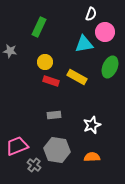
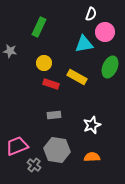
yellow circle: moved 1 px left, 1 px down
red rectangle: moved 3 px down
